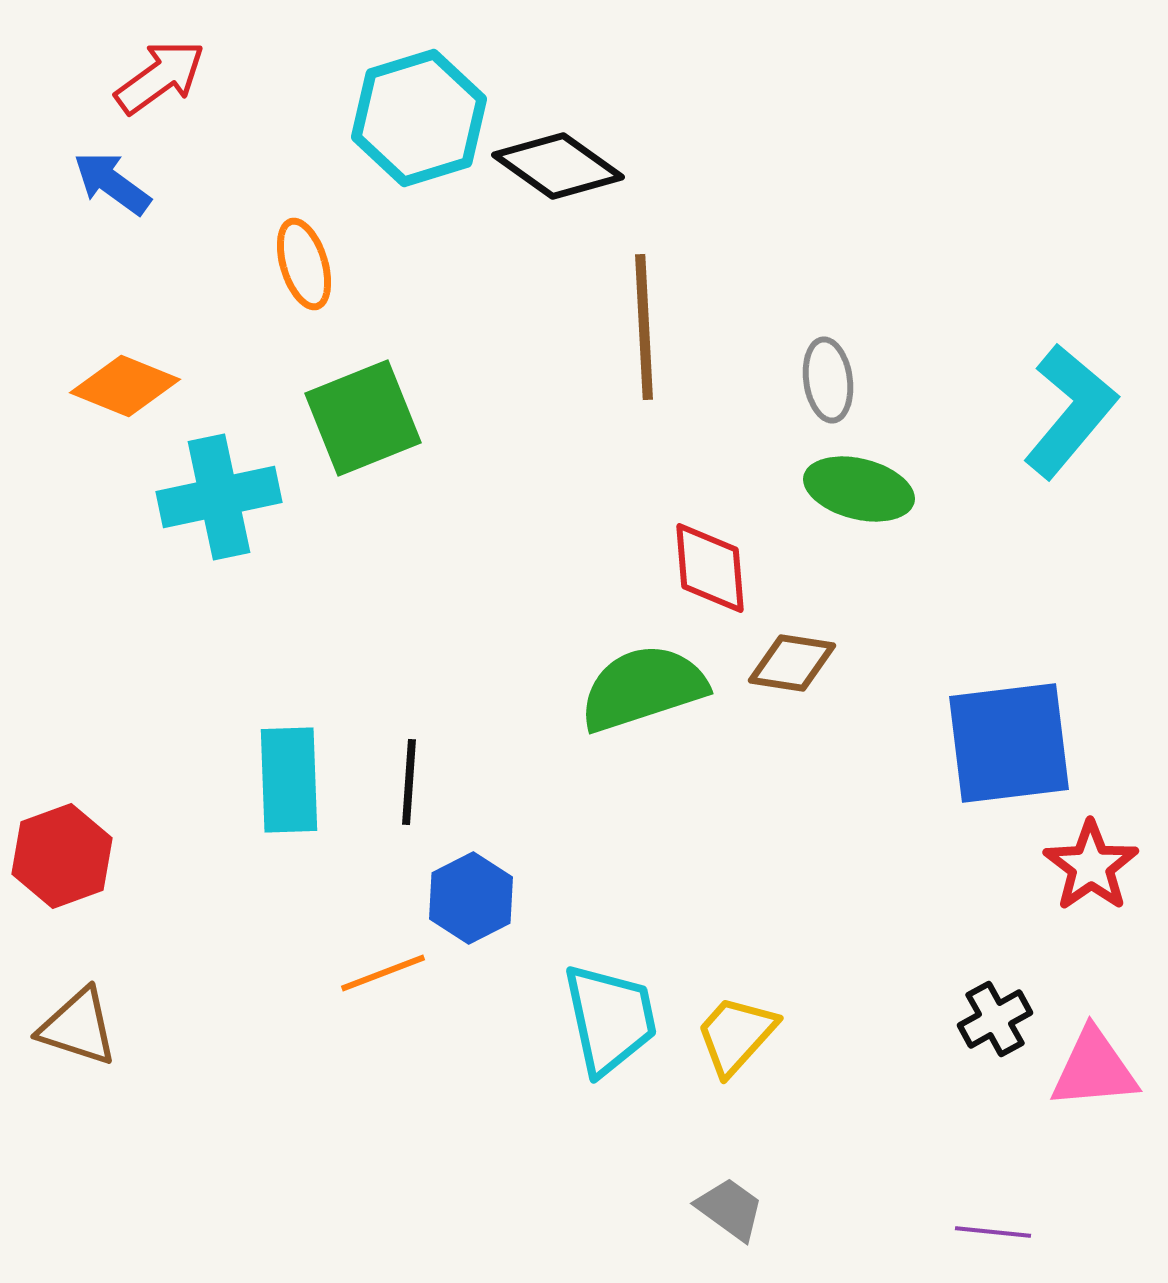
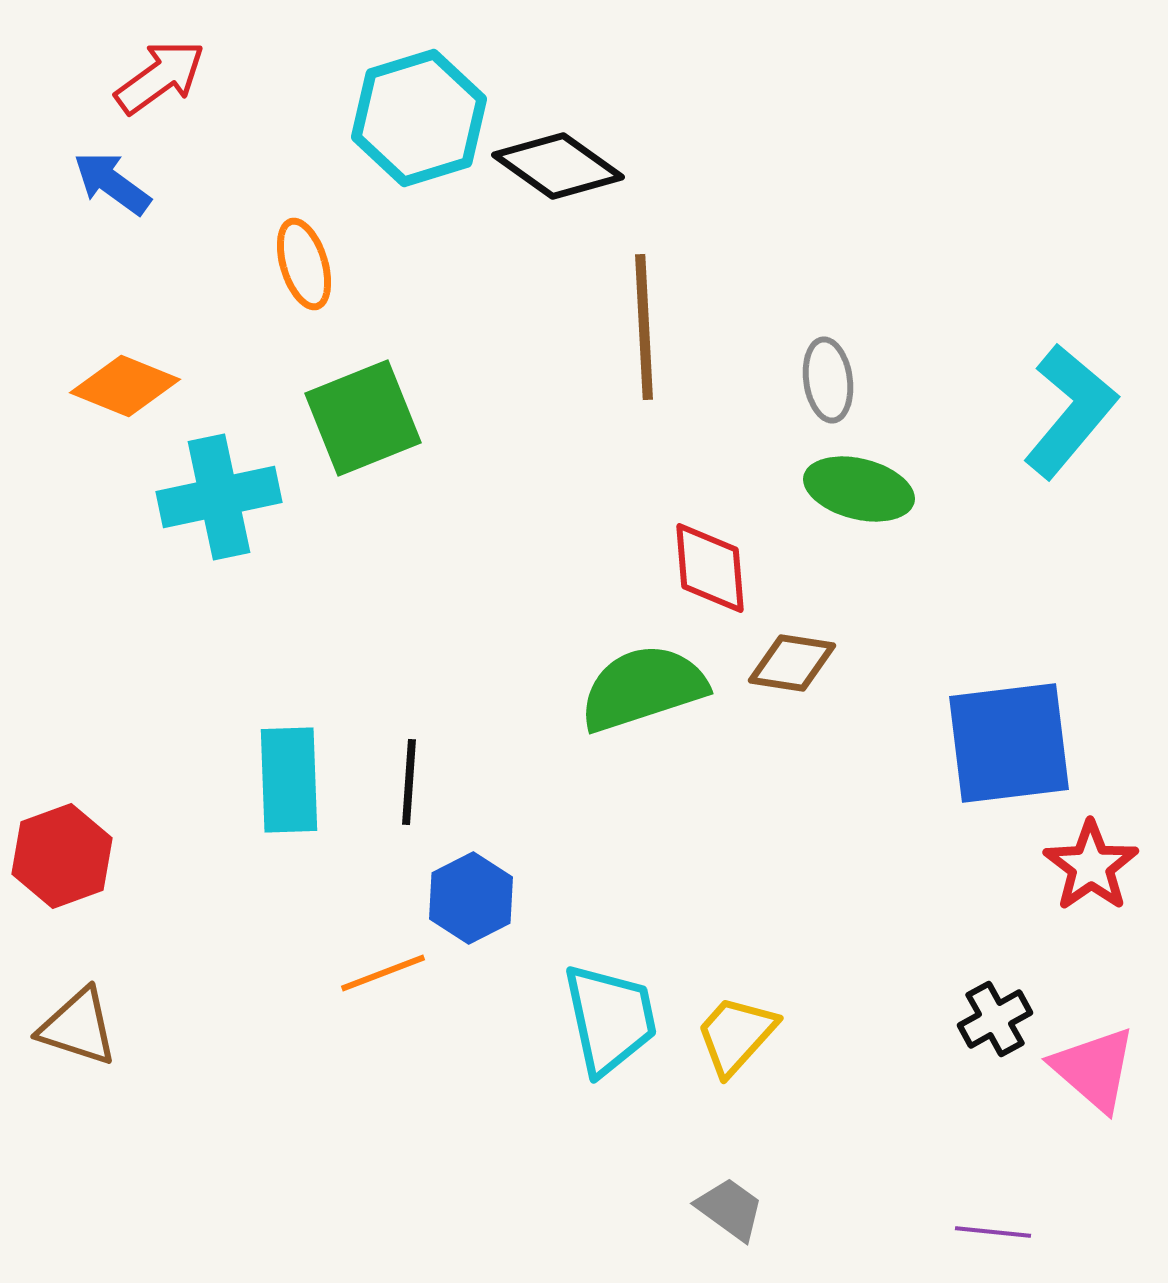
pink triangle: rotated 46 degrees clockwise
